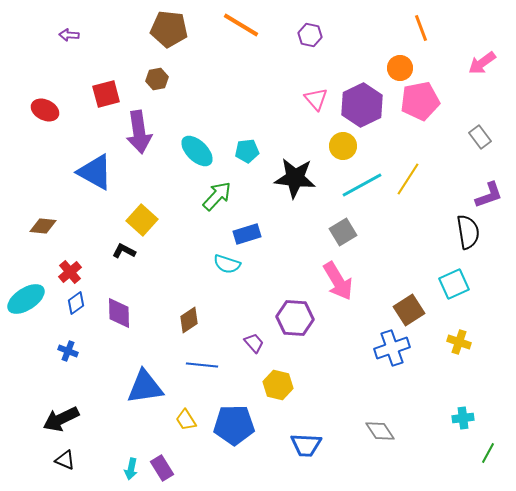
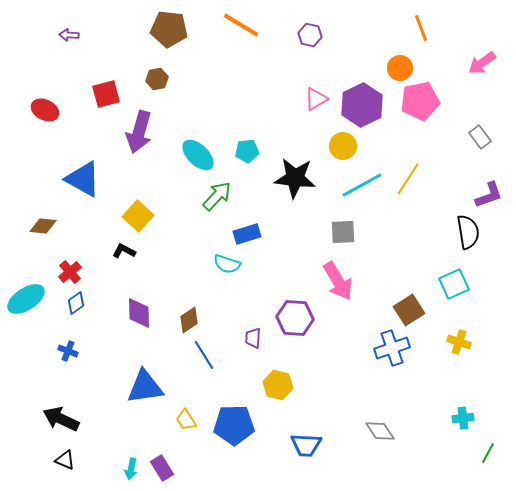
pink triangle at (316, 99): rotated 40 degrees clockwise
purple arrow at (139, 132): rotated 24 degrees clockwise
cyan ellipse at (197, 151): moved 1 px right, 4 px down
blue triangle at (95, 172): moved 12 px left, 7 px down
yellow square at (142, 220): moved 4 px left, 4 px up
gray square at (343, 232): rotated 28 degrees clockwise
purple diamond at (119, 313): moved 20 px right
purple trapezoid at (254, 343): moved 1 px left, 5 px up; rotated 135 degrees counterclockwise
blue line at (202, 365): moved 2 px right, 10 px up; rotated 52 degrees clockwise
black arrow at (61, 419): rotated 51 degrees clockwise
